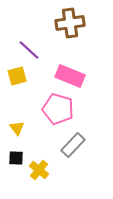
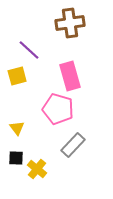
pink rectangle: rotated 52 degrees clockwise
yellow cross: moved 2 px left, 1 px up
